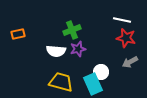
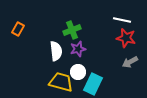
orange rectangle: moved 5 px up; rotated 48 degrees counterclockwise
white semicircle: rotated 102 degrees counterclockwise
white circle: moved 23 px left
cyan rectangle: rotated 50 degrees clockwise
